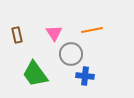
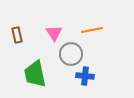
green trapezoid: rotated 24 degrees clockwise
